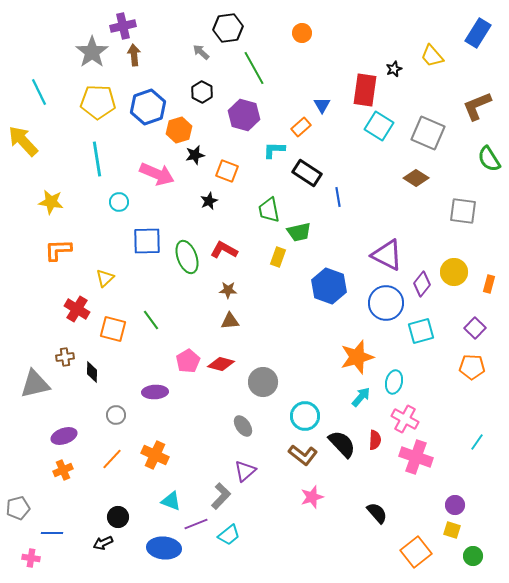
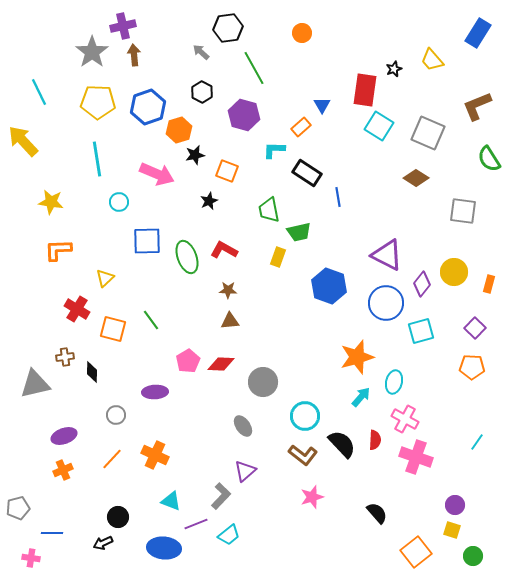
yellow trapezoid at (432, 56): moved 4 px down
red diamond at (221, 364): rotated 12 degrees counterclockwise
